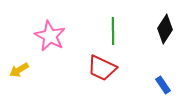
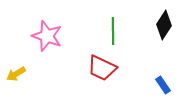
black diamond: moved 1 px left, 4 px up
pink star: moved 3 px left; rotated 8 degrees counterclockwise
yellow arrow: moved 3 px left, 4 px down
